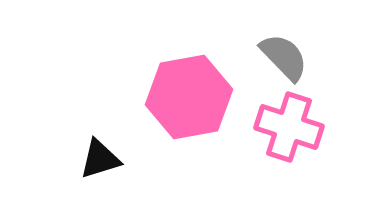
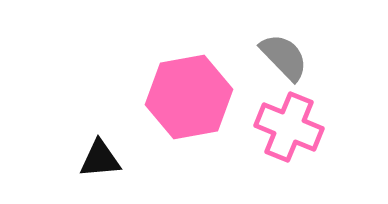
pink cross: rotated 4 degrees clockwise
black triangle: rotated 12 degrees clockwise
